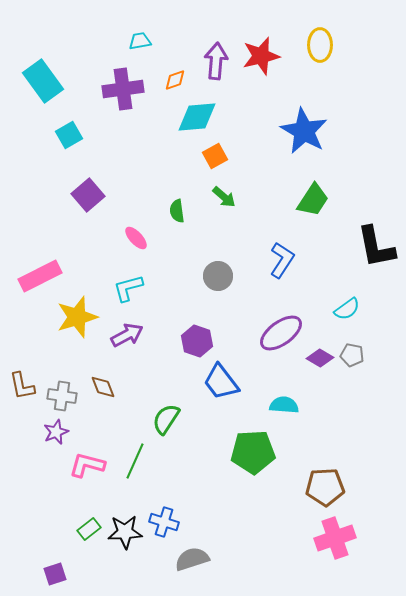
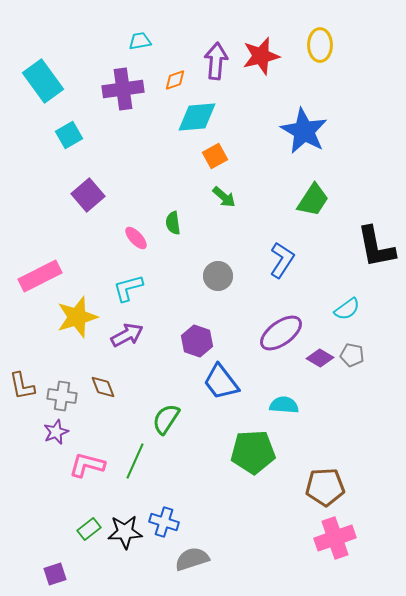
green semicircle at (177, 211): moved 4 px left, 12 px down
